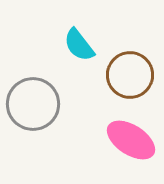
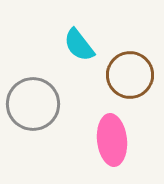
pink ellipse: moved 19 px left; rotated 51 degrees clockwise
